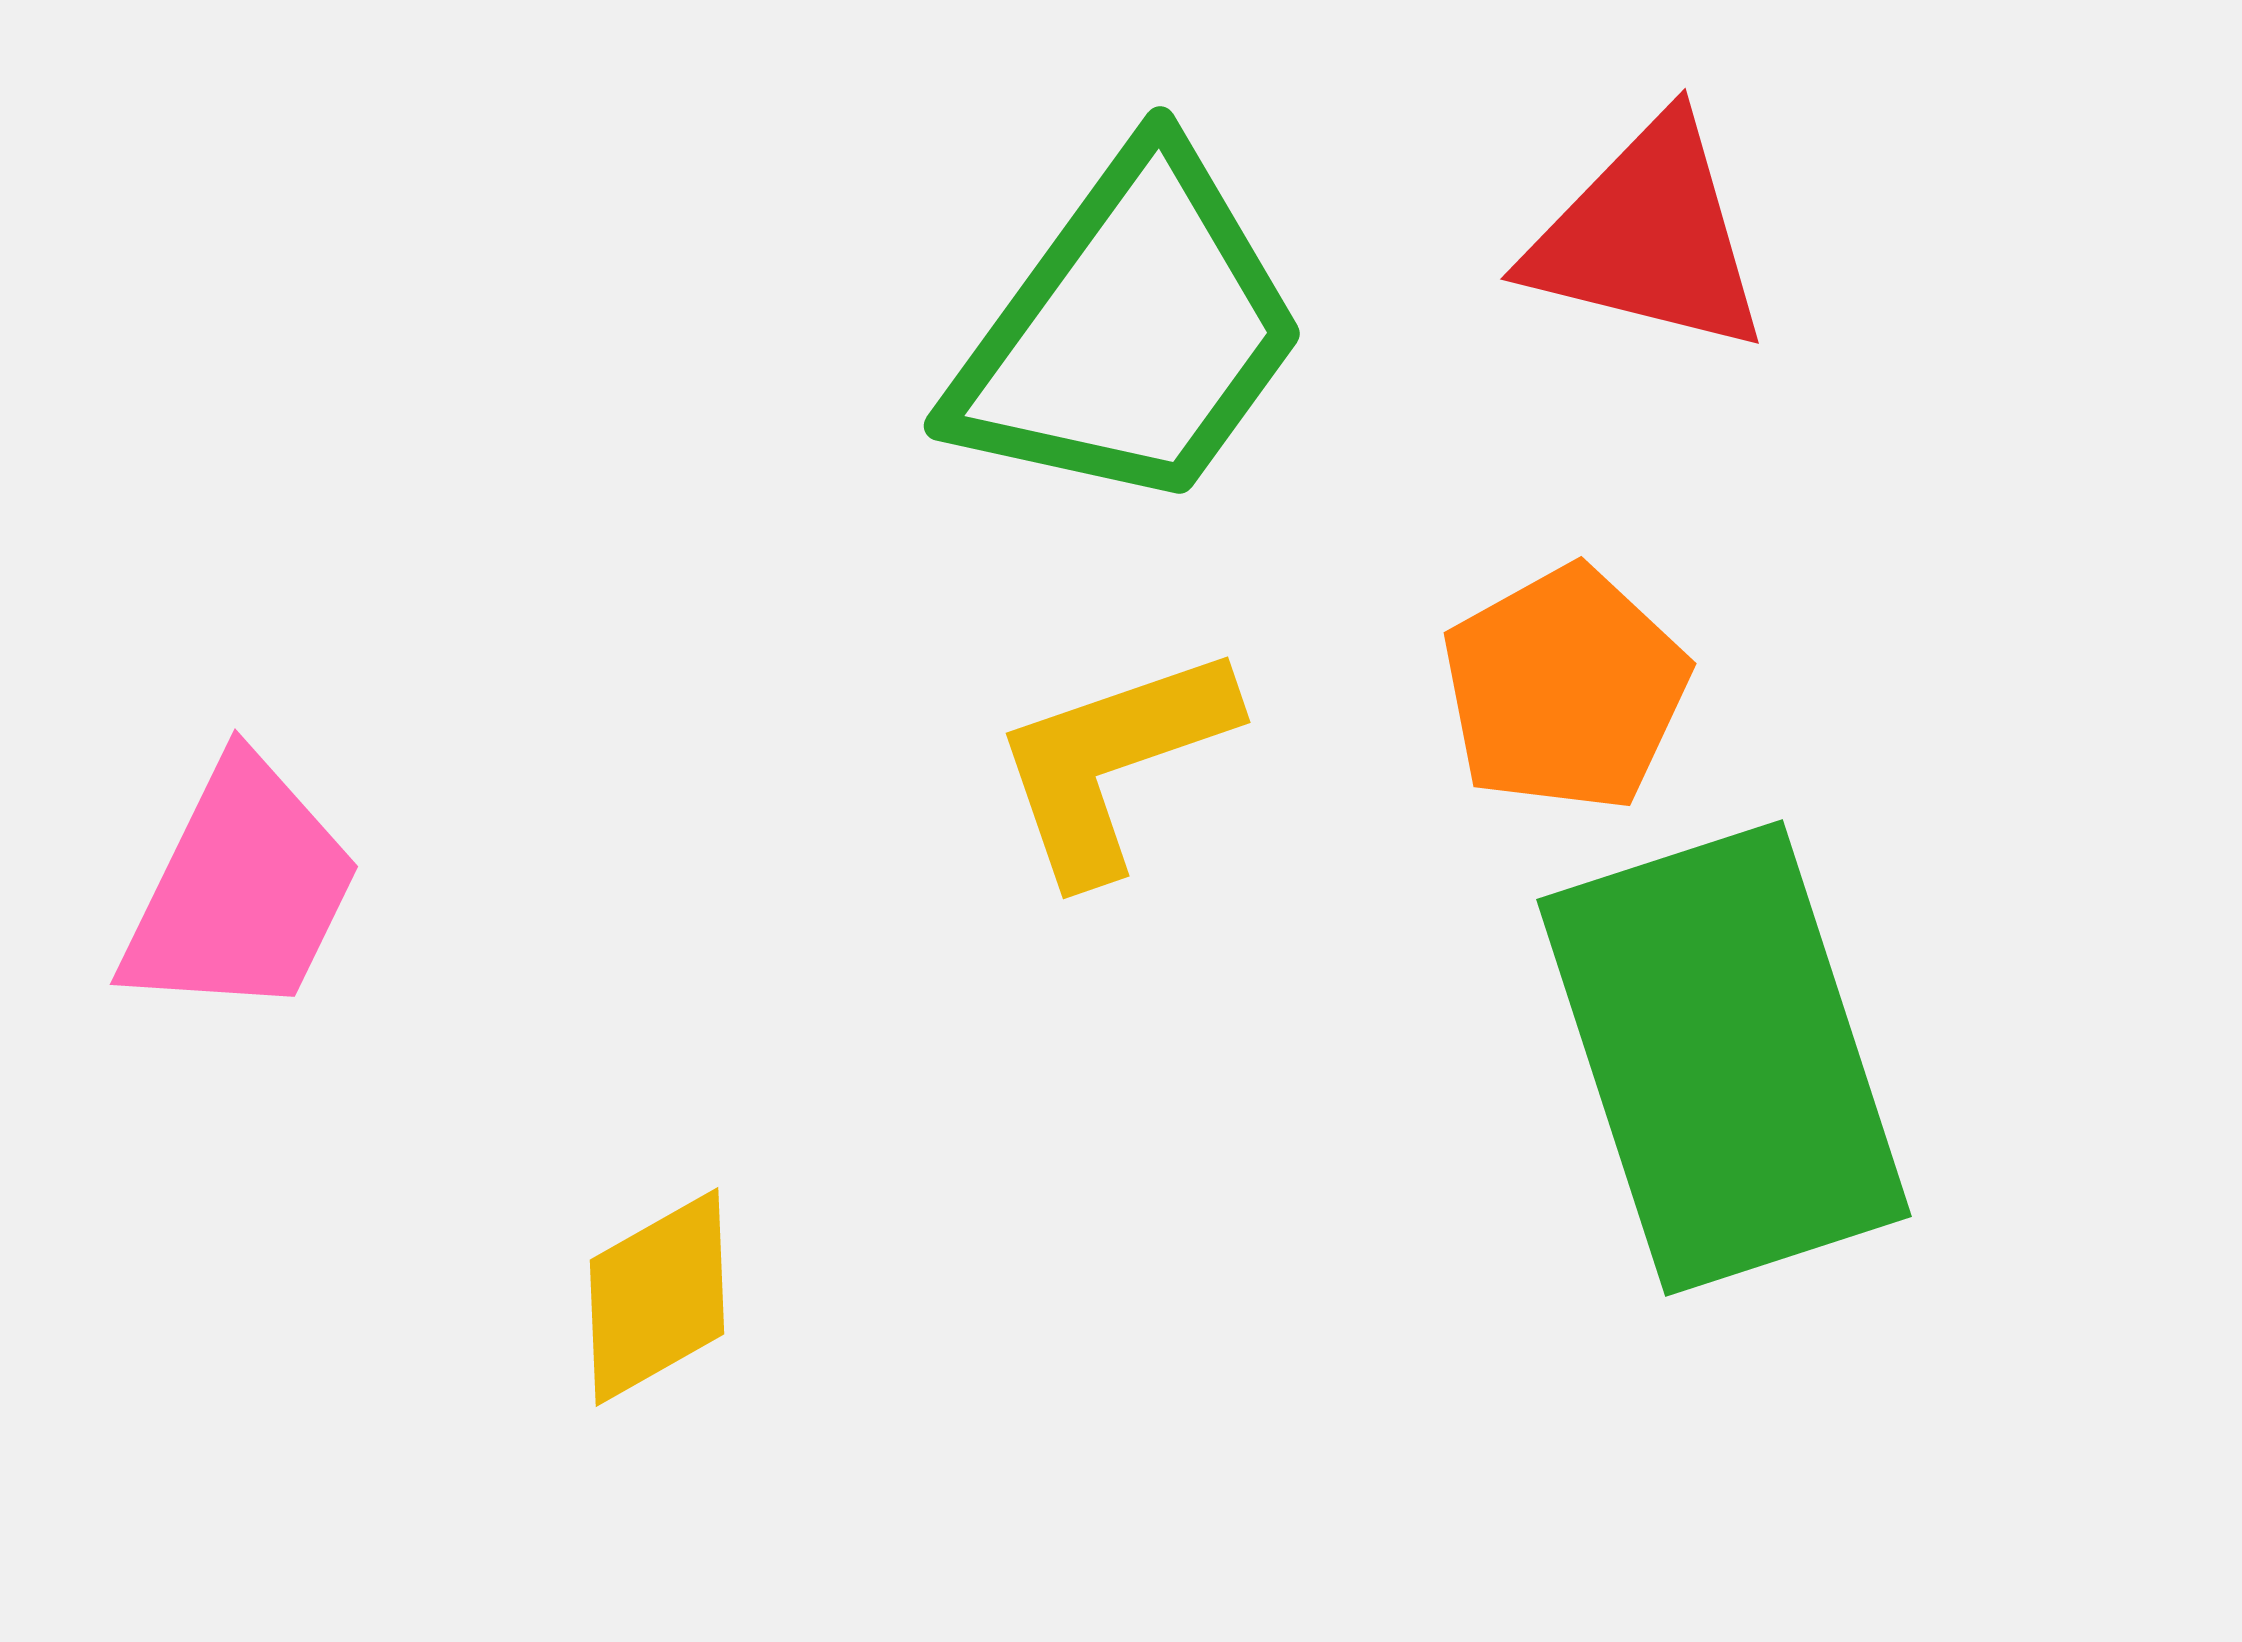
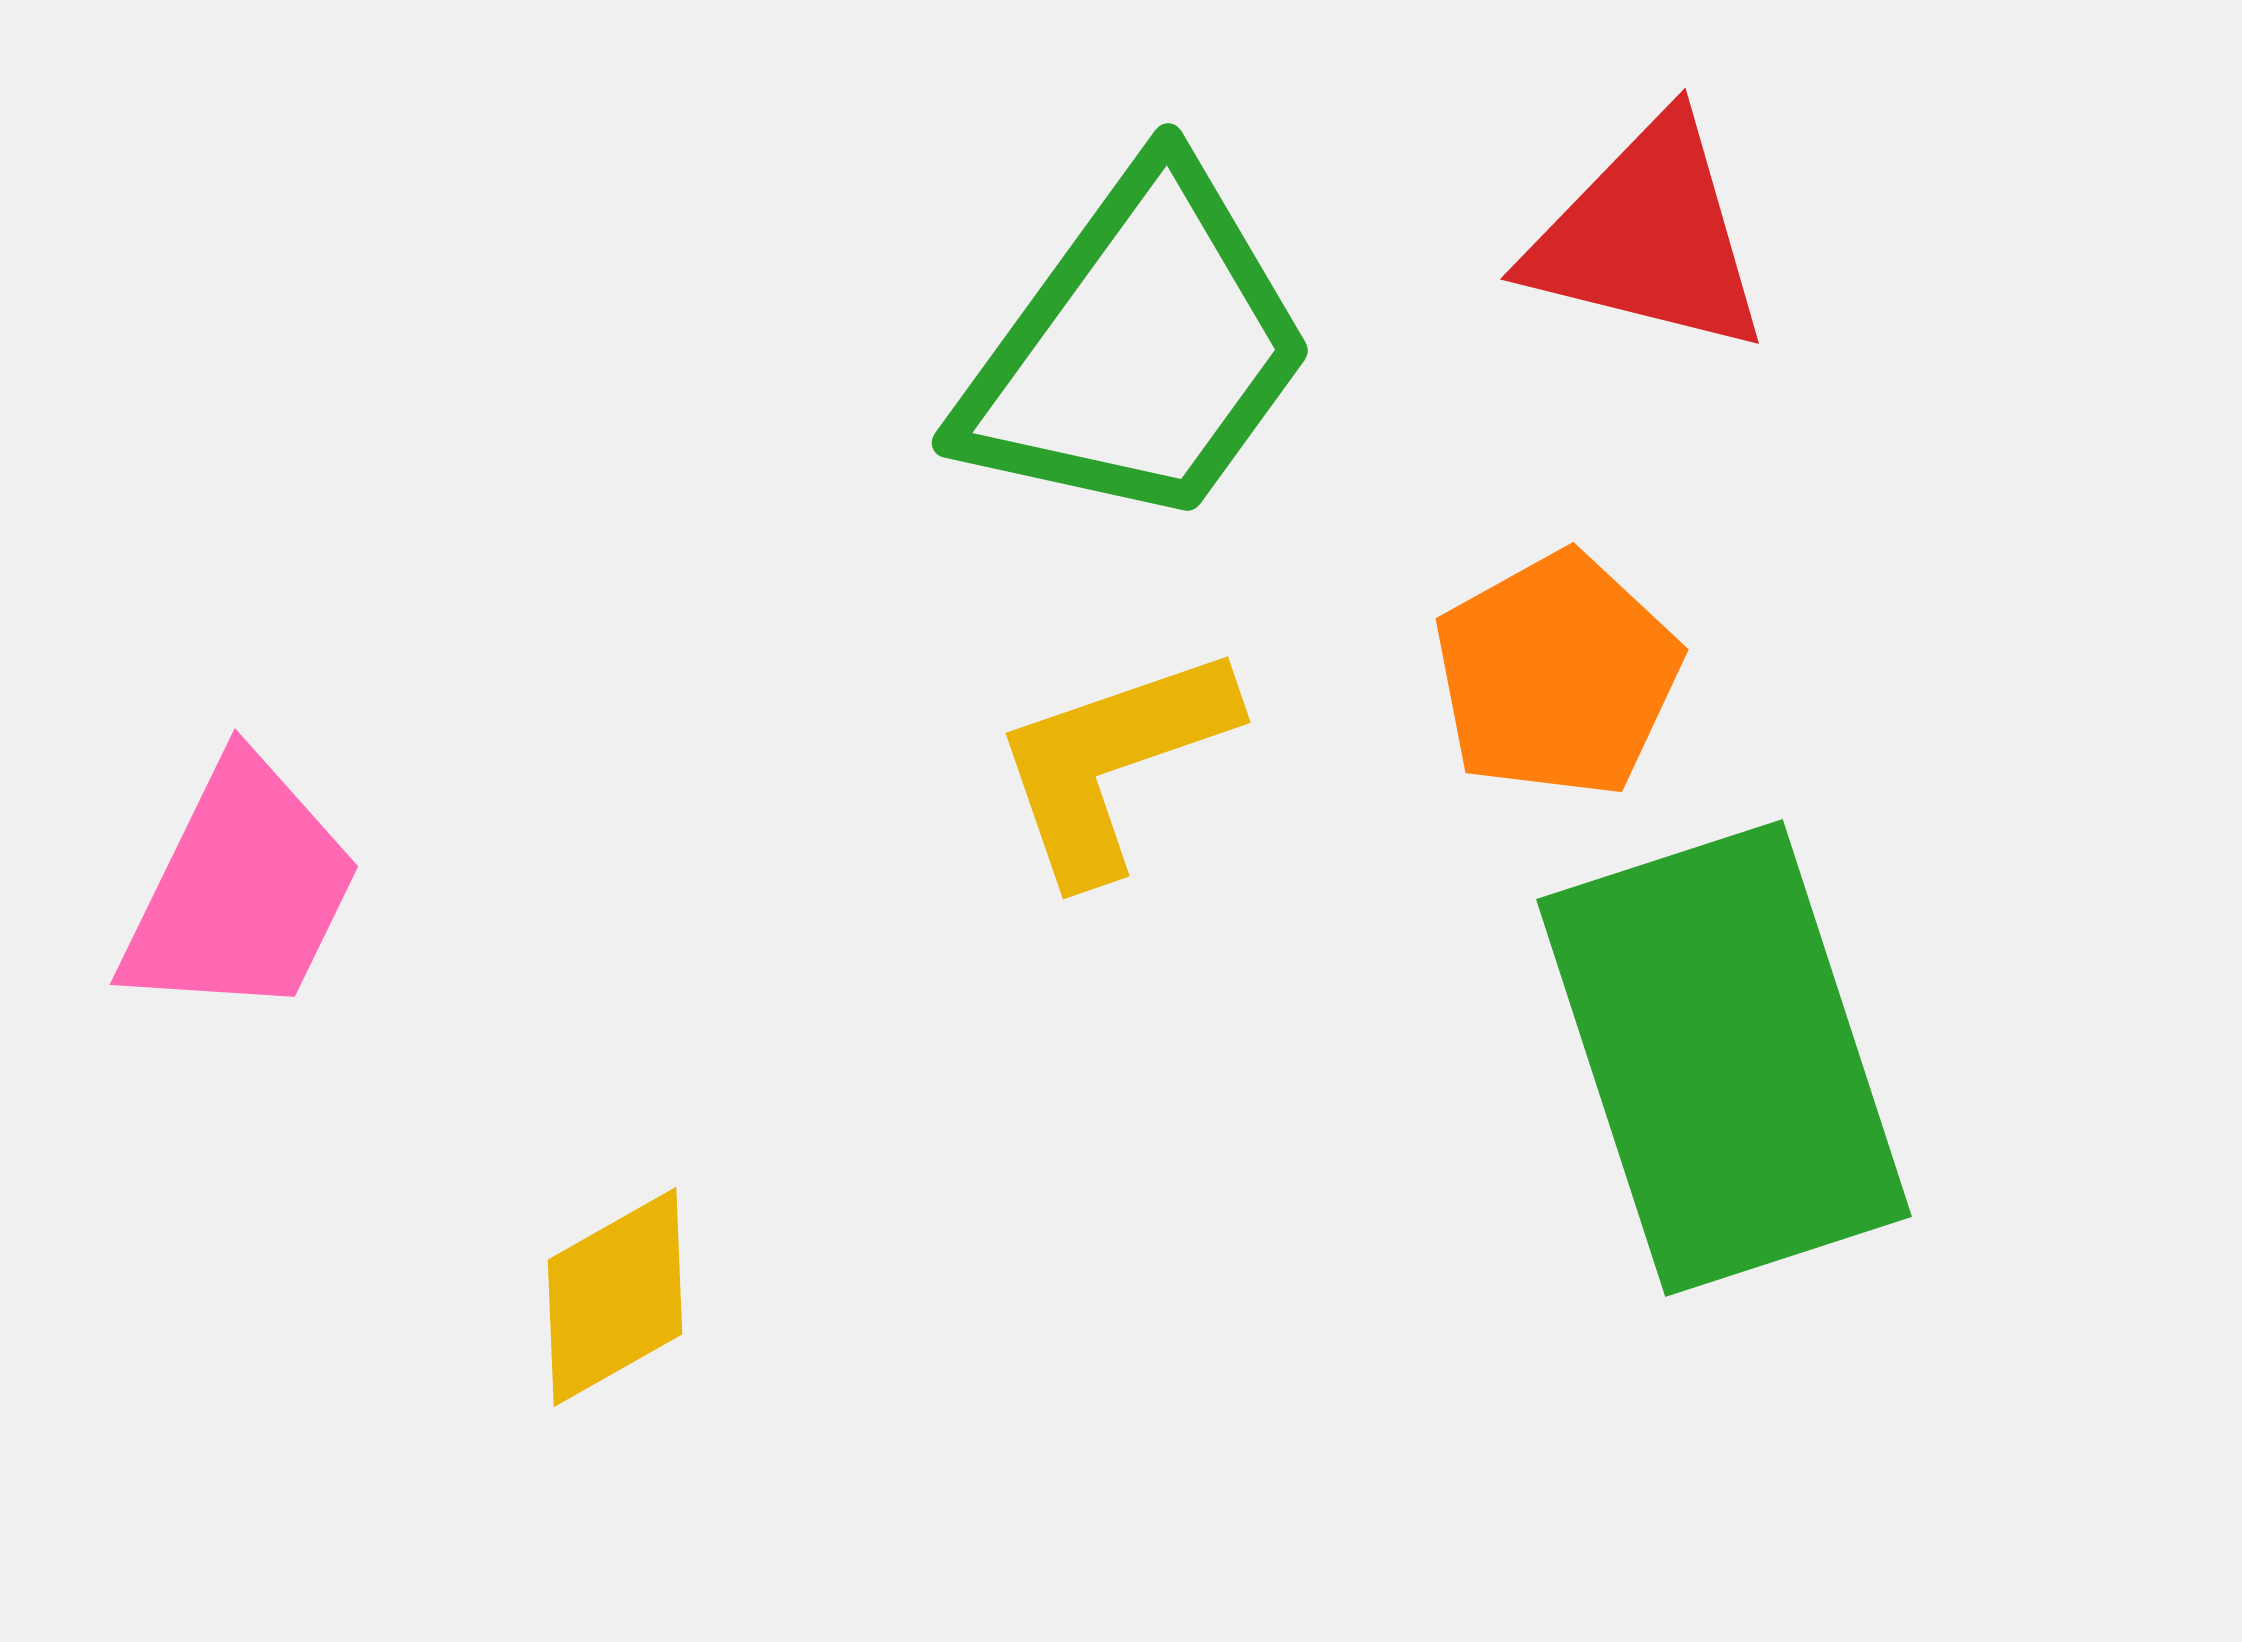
green trapezoid: moved 8 px right, 17 px down
orange pentagon: moved 8 px left, 14 px up
yellow diamond: moved 42 px left
